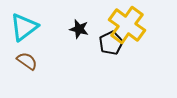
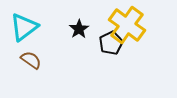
black star: rotated 24 degrees clockwise
brown semicircle: moved 4 px right, 1 px up
